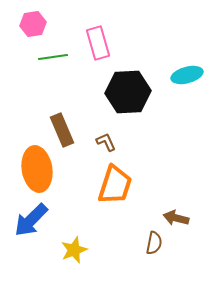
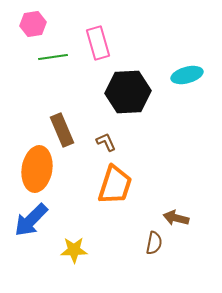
orange ellipse: rotated 18 degrees clockwise
yellow star: rotated 20 degrees clockwise
